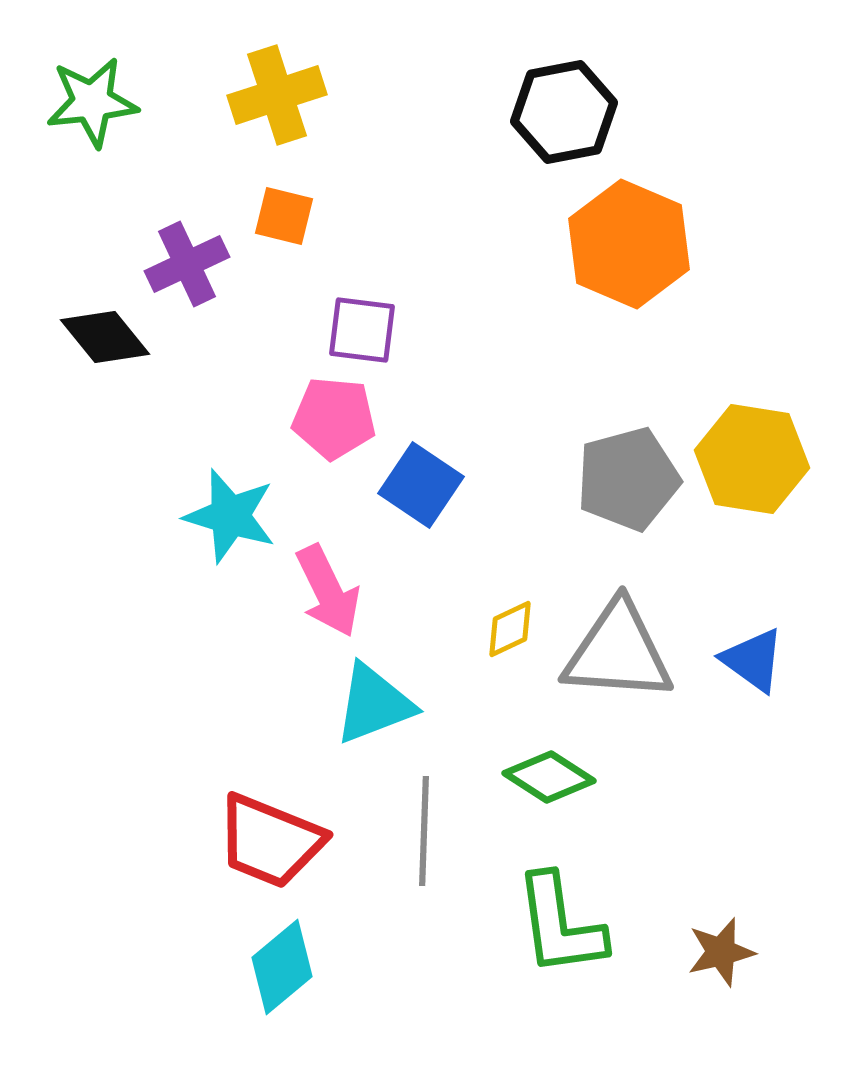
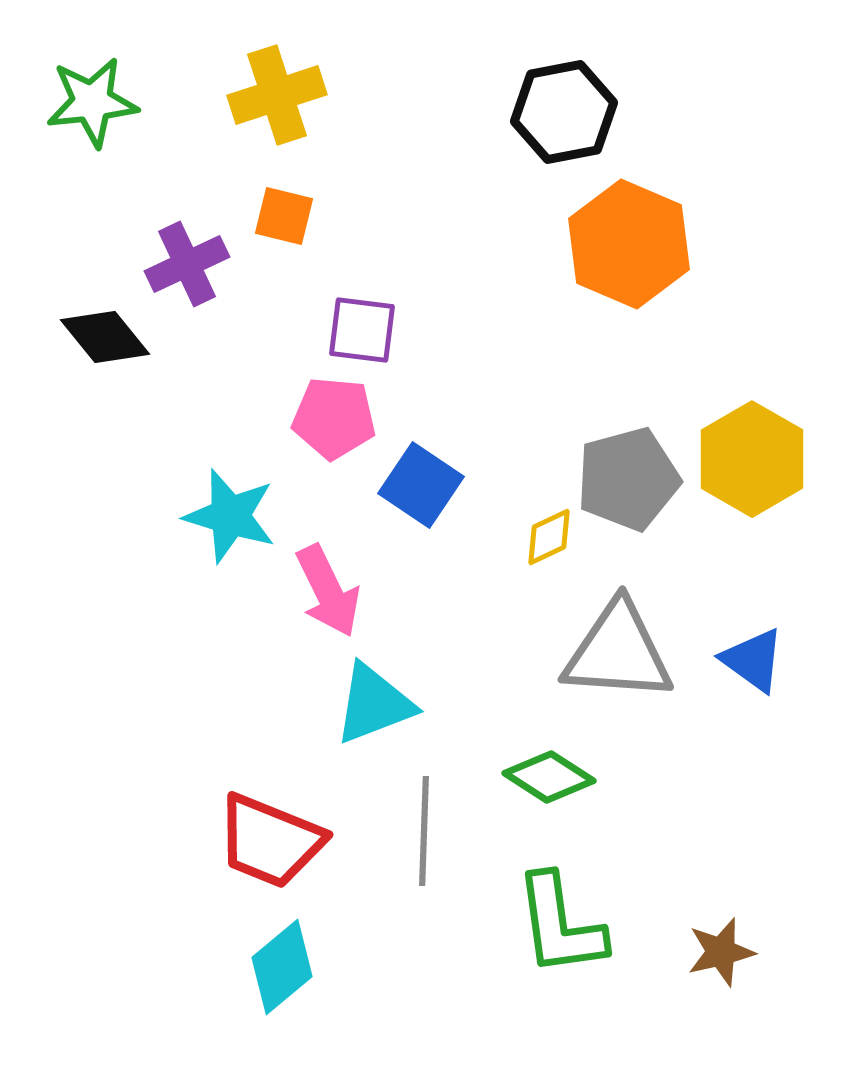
yellow hexagon: rotated 21 degrees clockwise
yellow diamond: moved 39 px right, 92 px up
